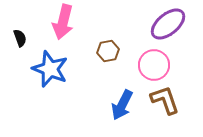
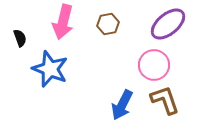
brown hexagon: moved 27 px up
